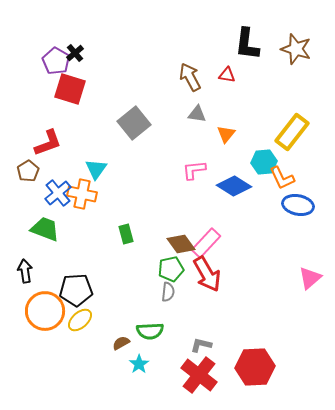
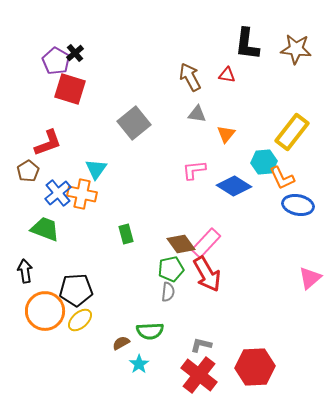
brown star: rotated 12 degrees counterclockwise
